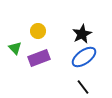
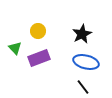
blue ellipse: moved 2 px right, 5 px down; rotated 50 degrees clockwise
